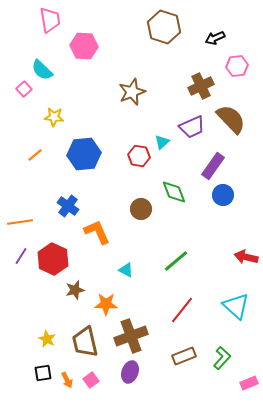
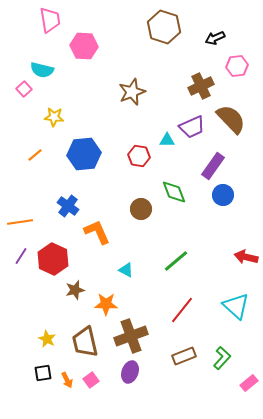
cyan semicircle at (42, 70): rotated 30 degrees counterclockwise
cyan triangle at (162, 142): moved 5 px right, 2 px up; rotated 42 degrees clockwise
pink rectangle at (249, 383): rotated 18 degrees counterclockwise
